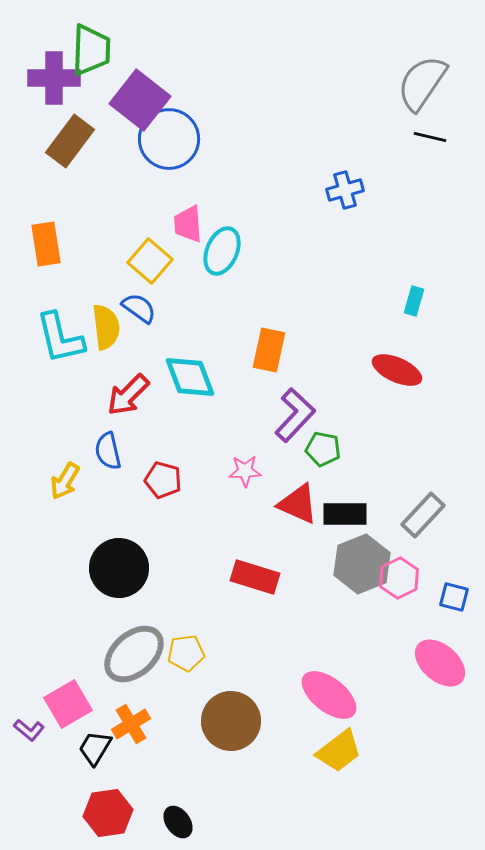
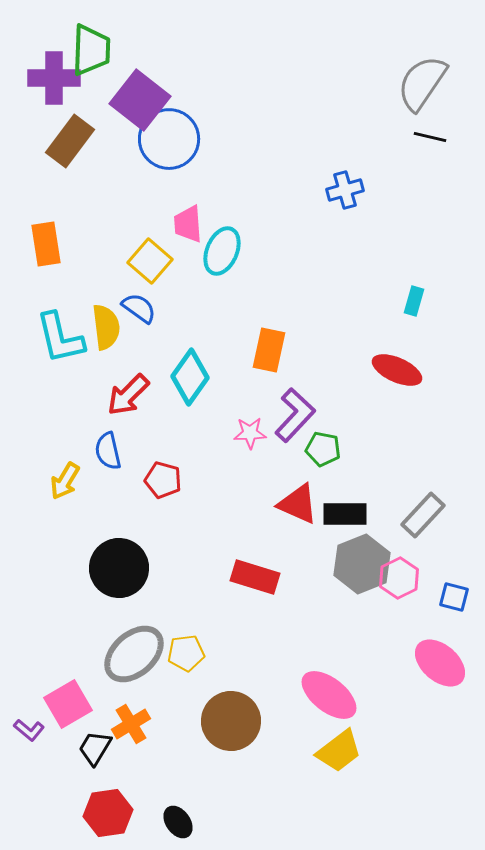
cyan diamond at (190, 377): rotated 56 degrees clockwise
pink star at (245, 471): moved 5 px right, 38 px up
